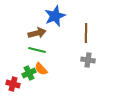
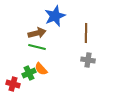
green line: moved 3 px up
